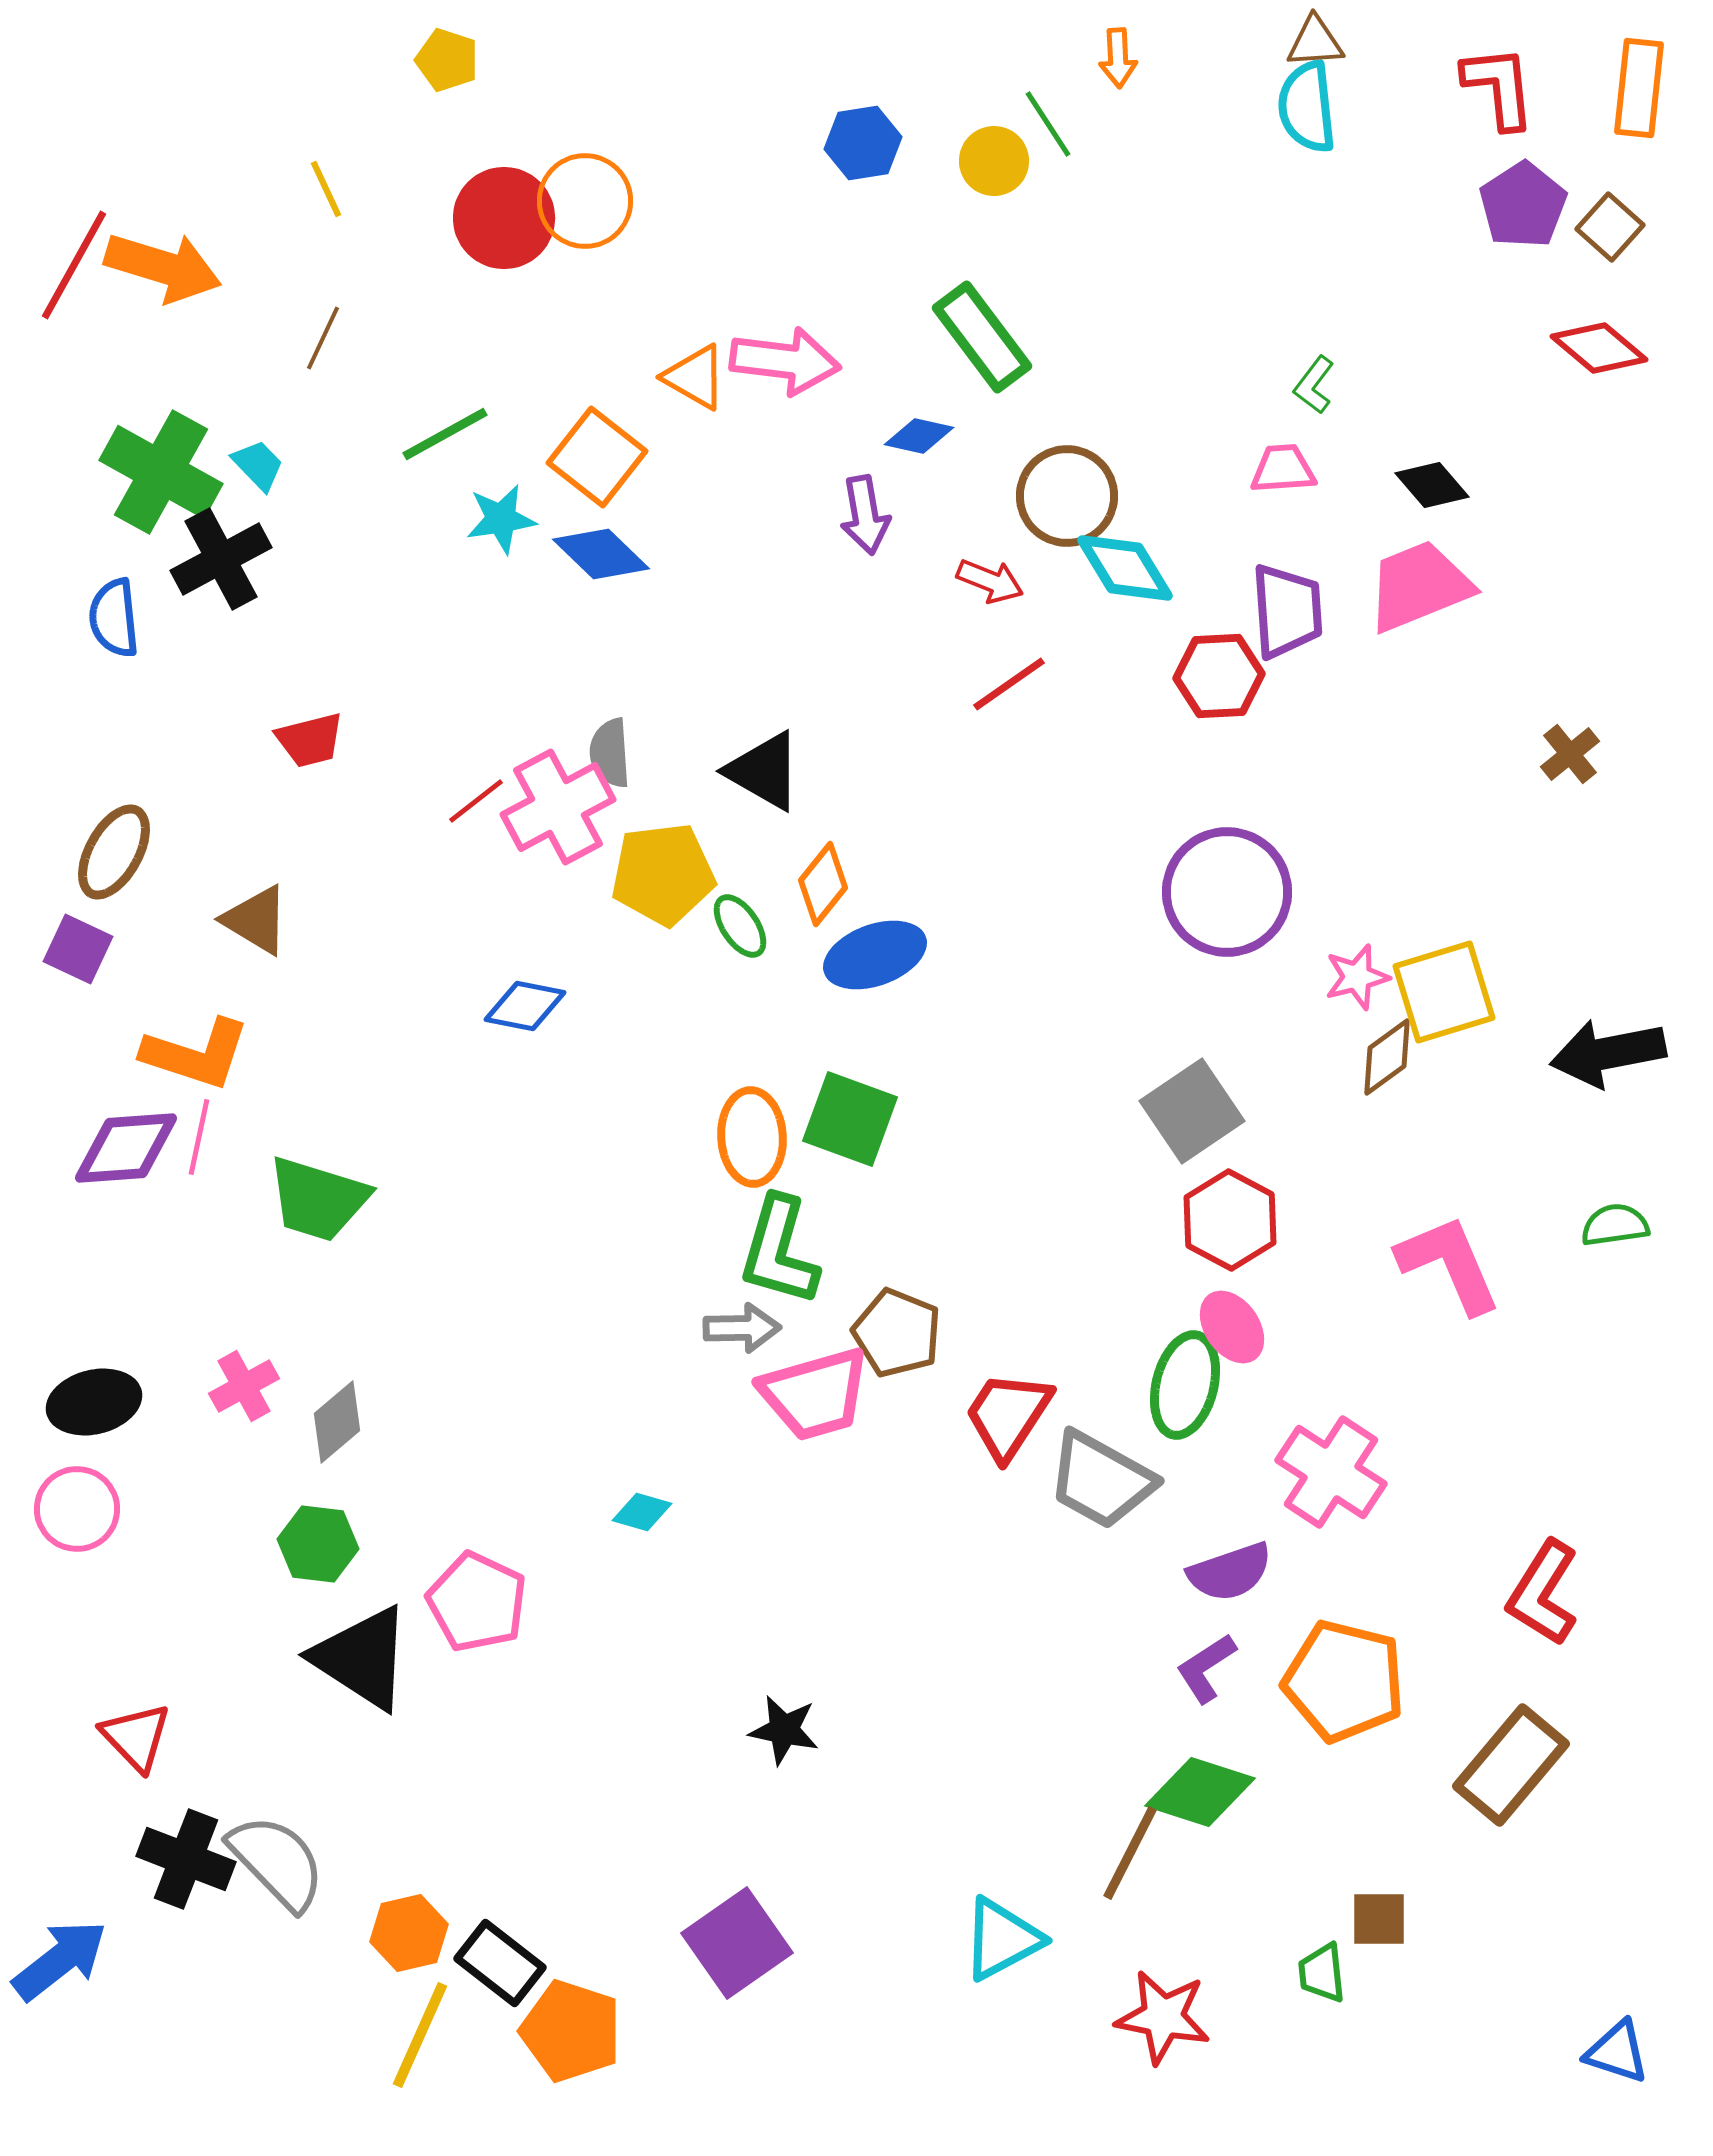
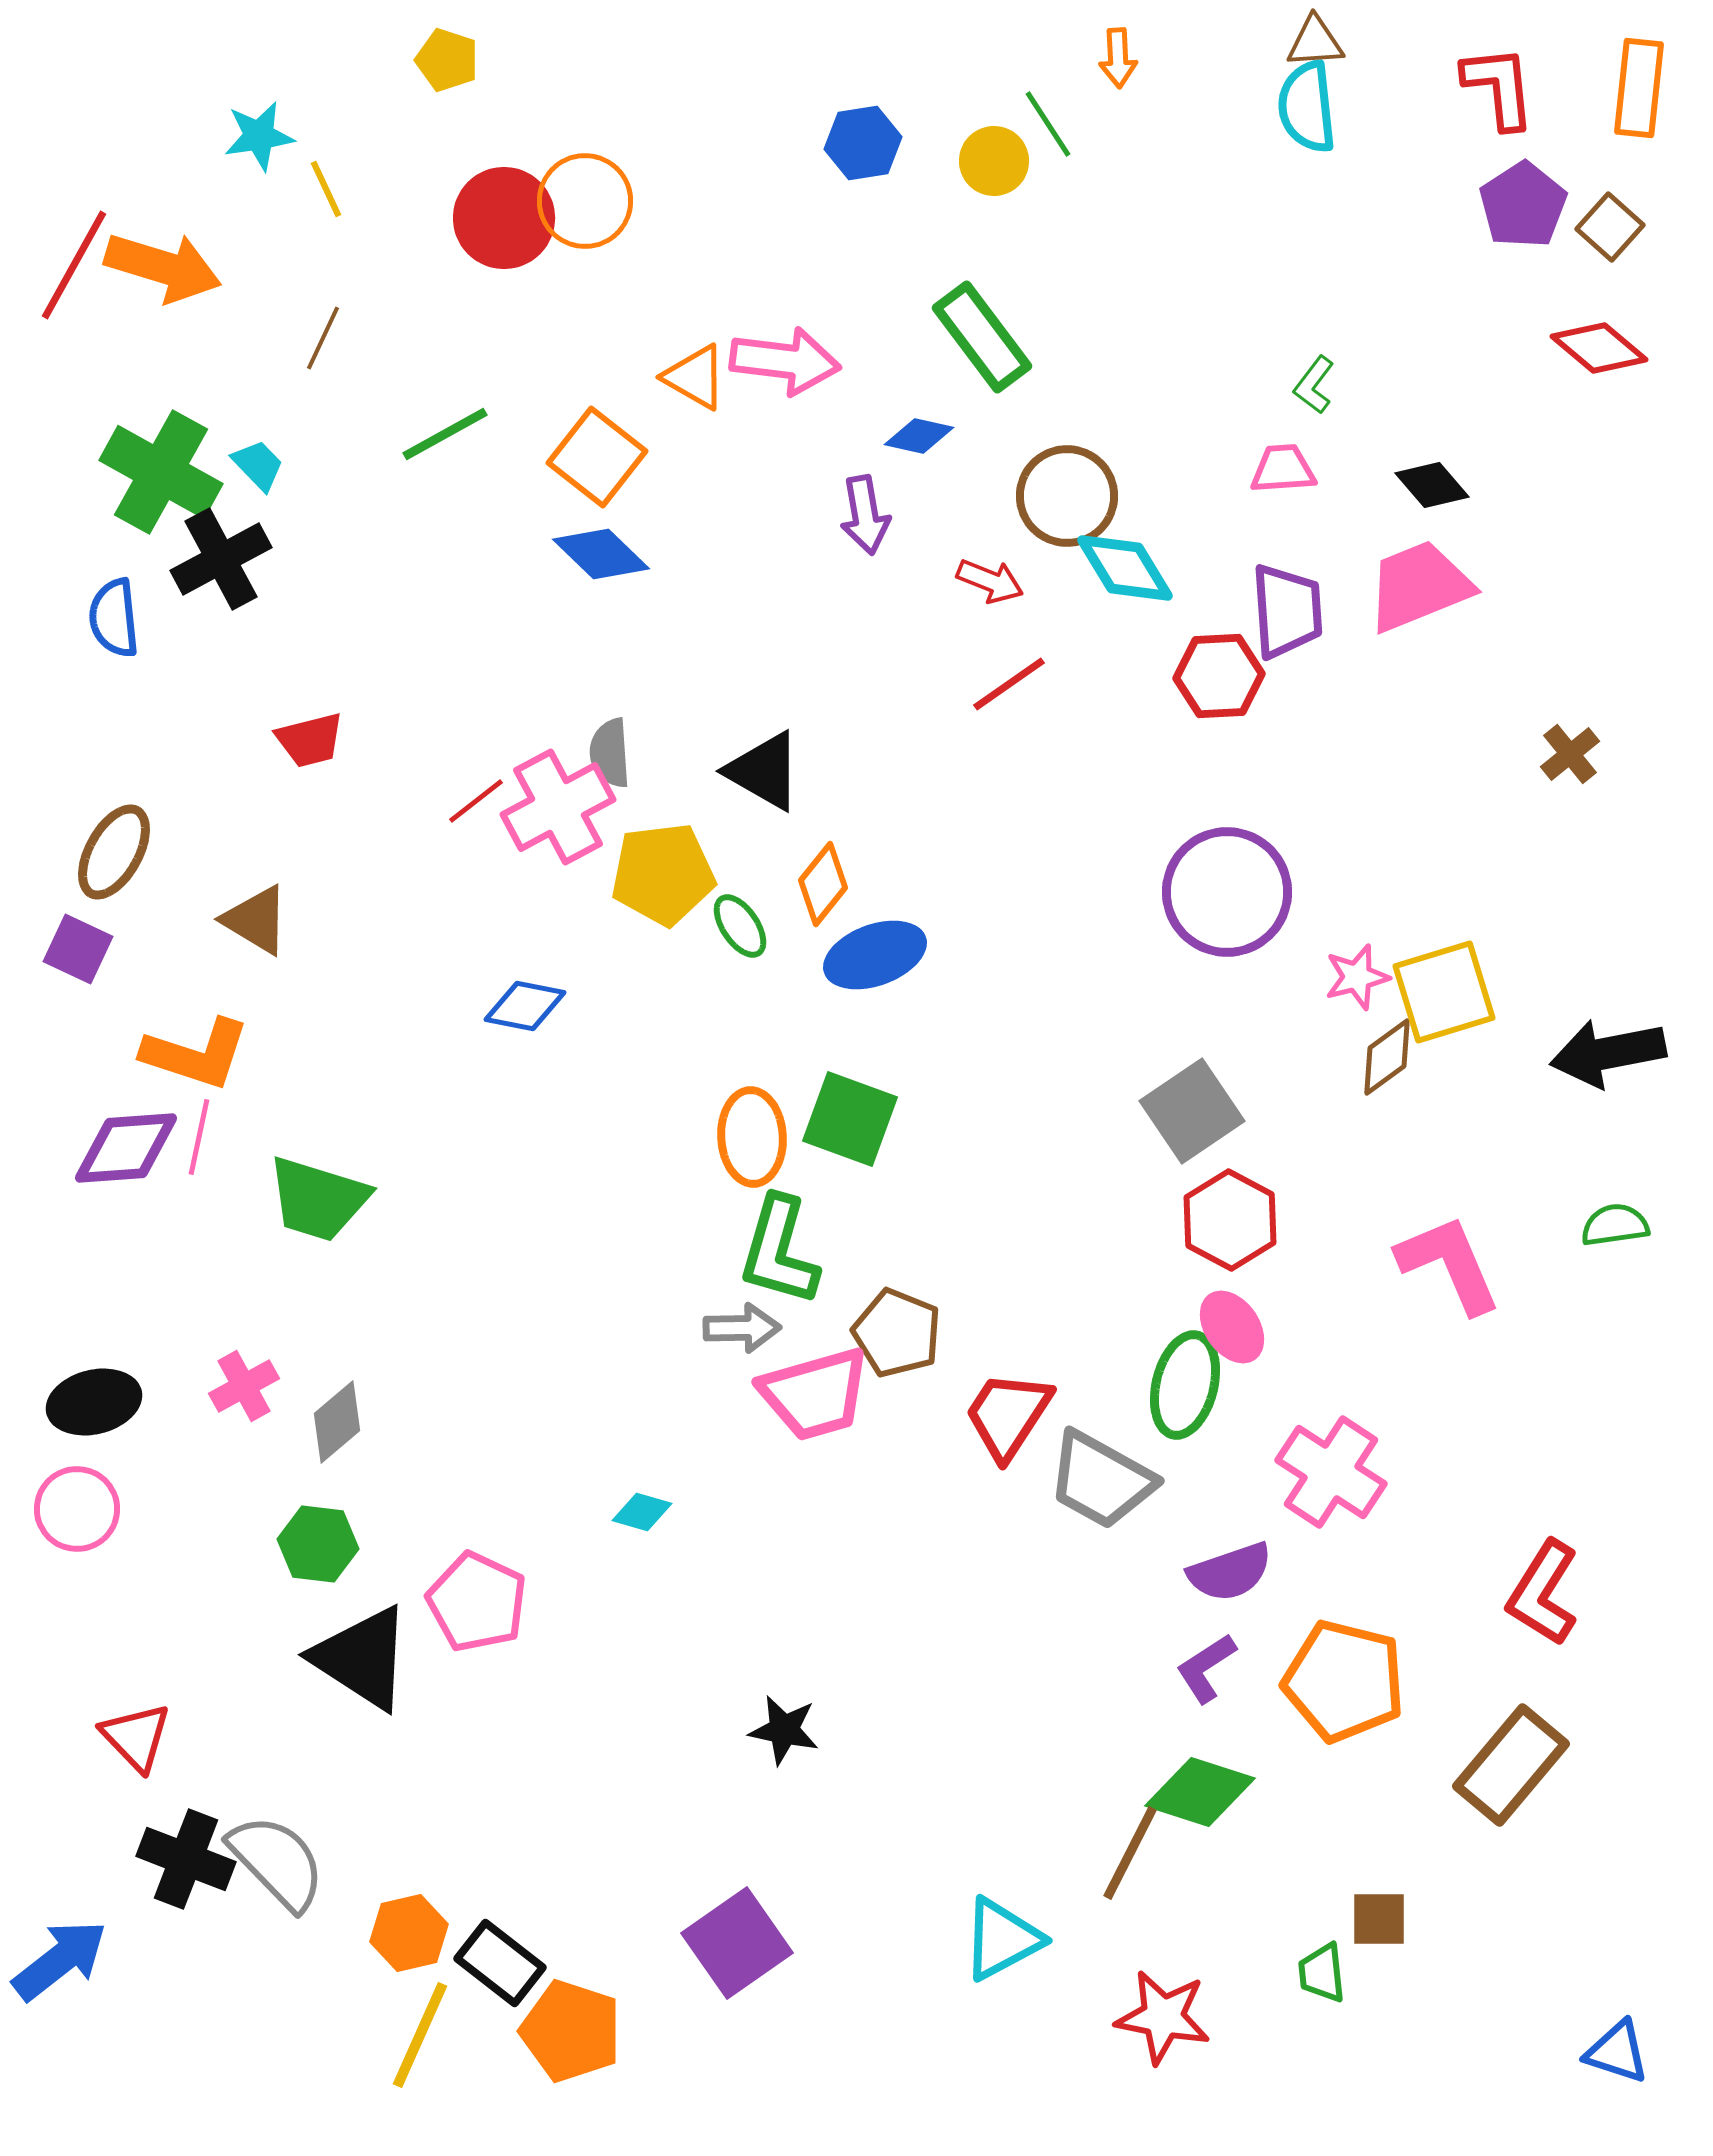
cyan star at (501, 519): moved 242 px left, 383 px up
